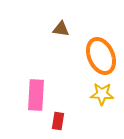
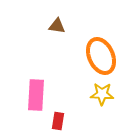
brown triangle: moved 4 px left, 3 px up
